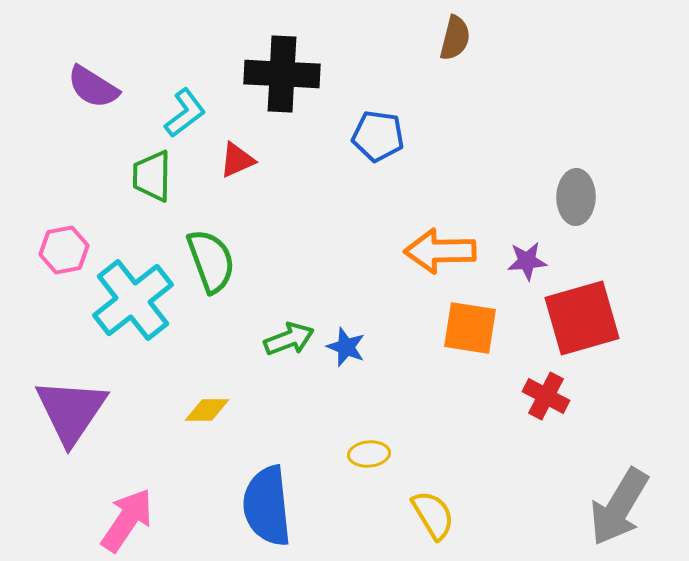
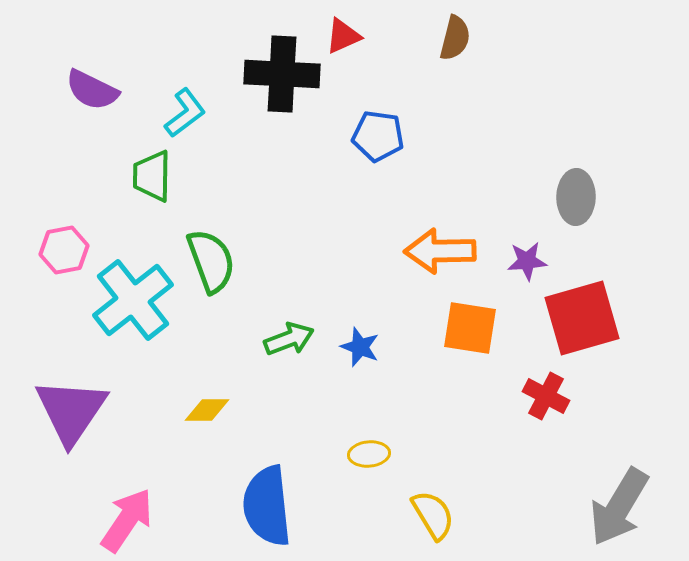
purple semicircle: moved 1 px left, 3 px down; rotated 6 degrees counterclockwise
red triangle: moved 106 px right, 124 px up
blue star: moved 14 px right
